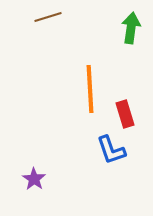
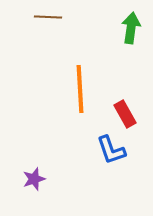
brown line: rotated 20 degrees clockwise
orange line: moved 10 px left
red rectangle: rotated 12 degrees counterclockwise
purple star: rotated 20 degrees clockwise
